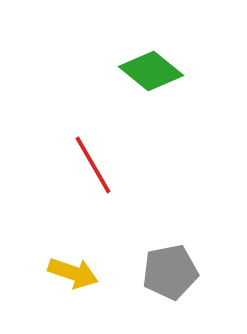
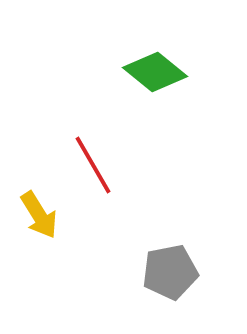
green diamond: moved 4 px right, 1 px down
yellow arrow: moved 34 px left, 58 px up; rotated 39 degrees clockwise
